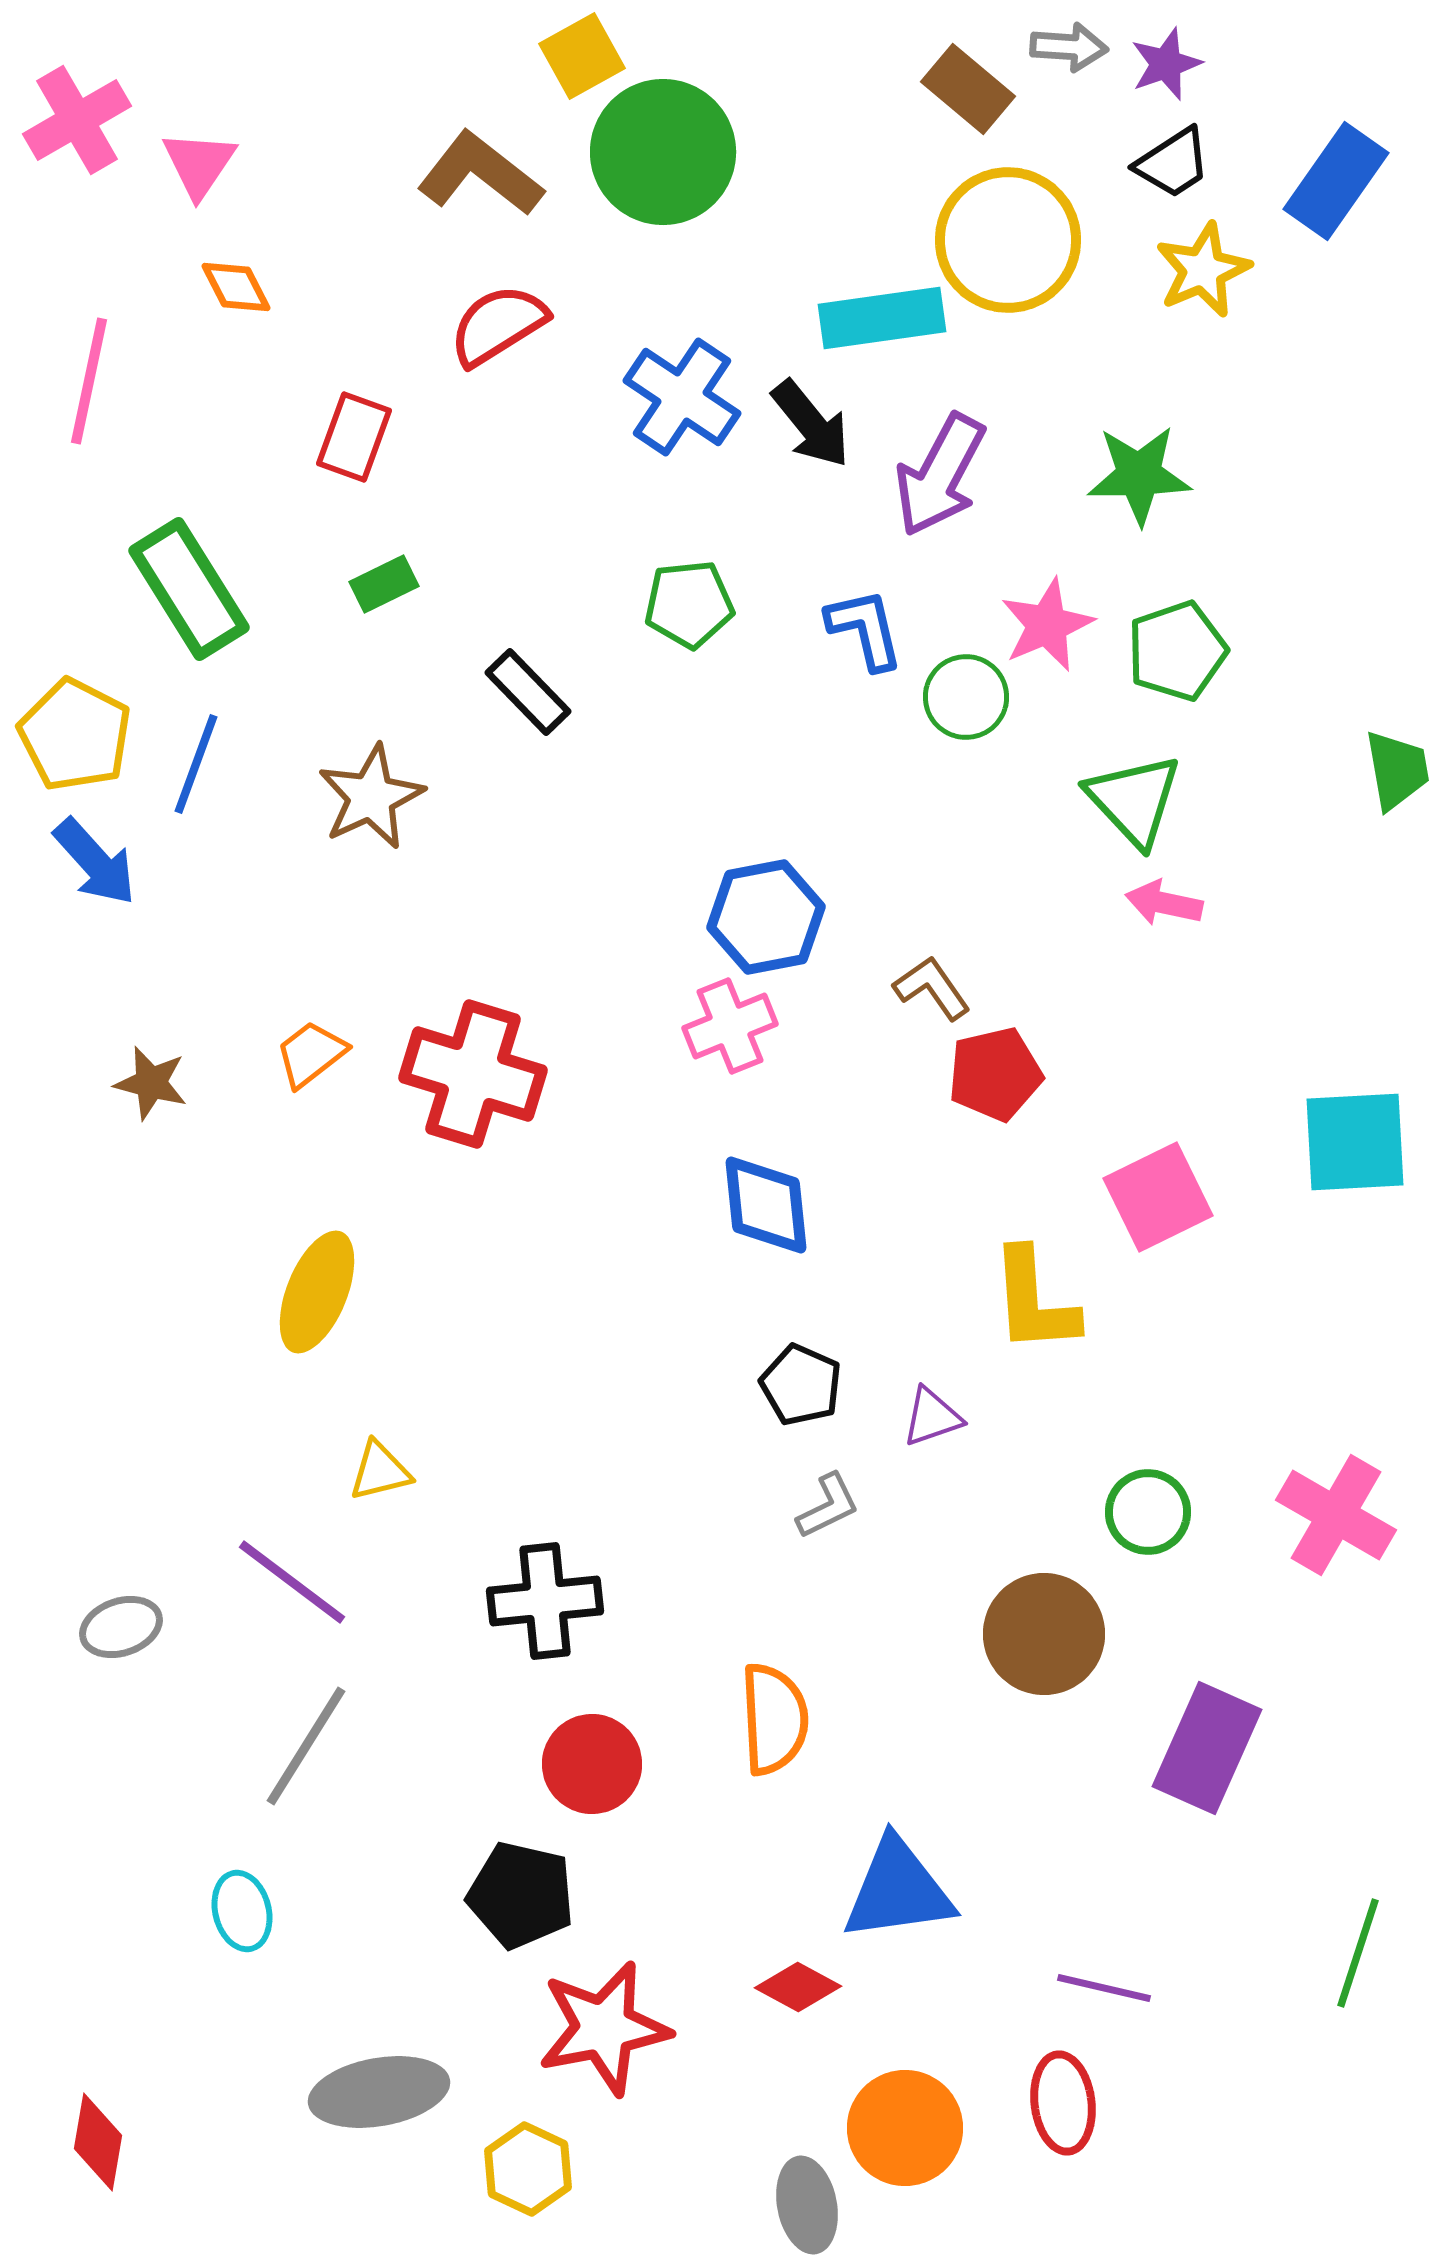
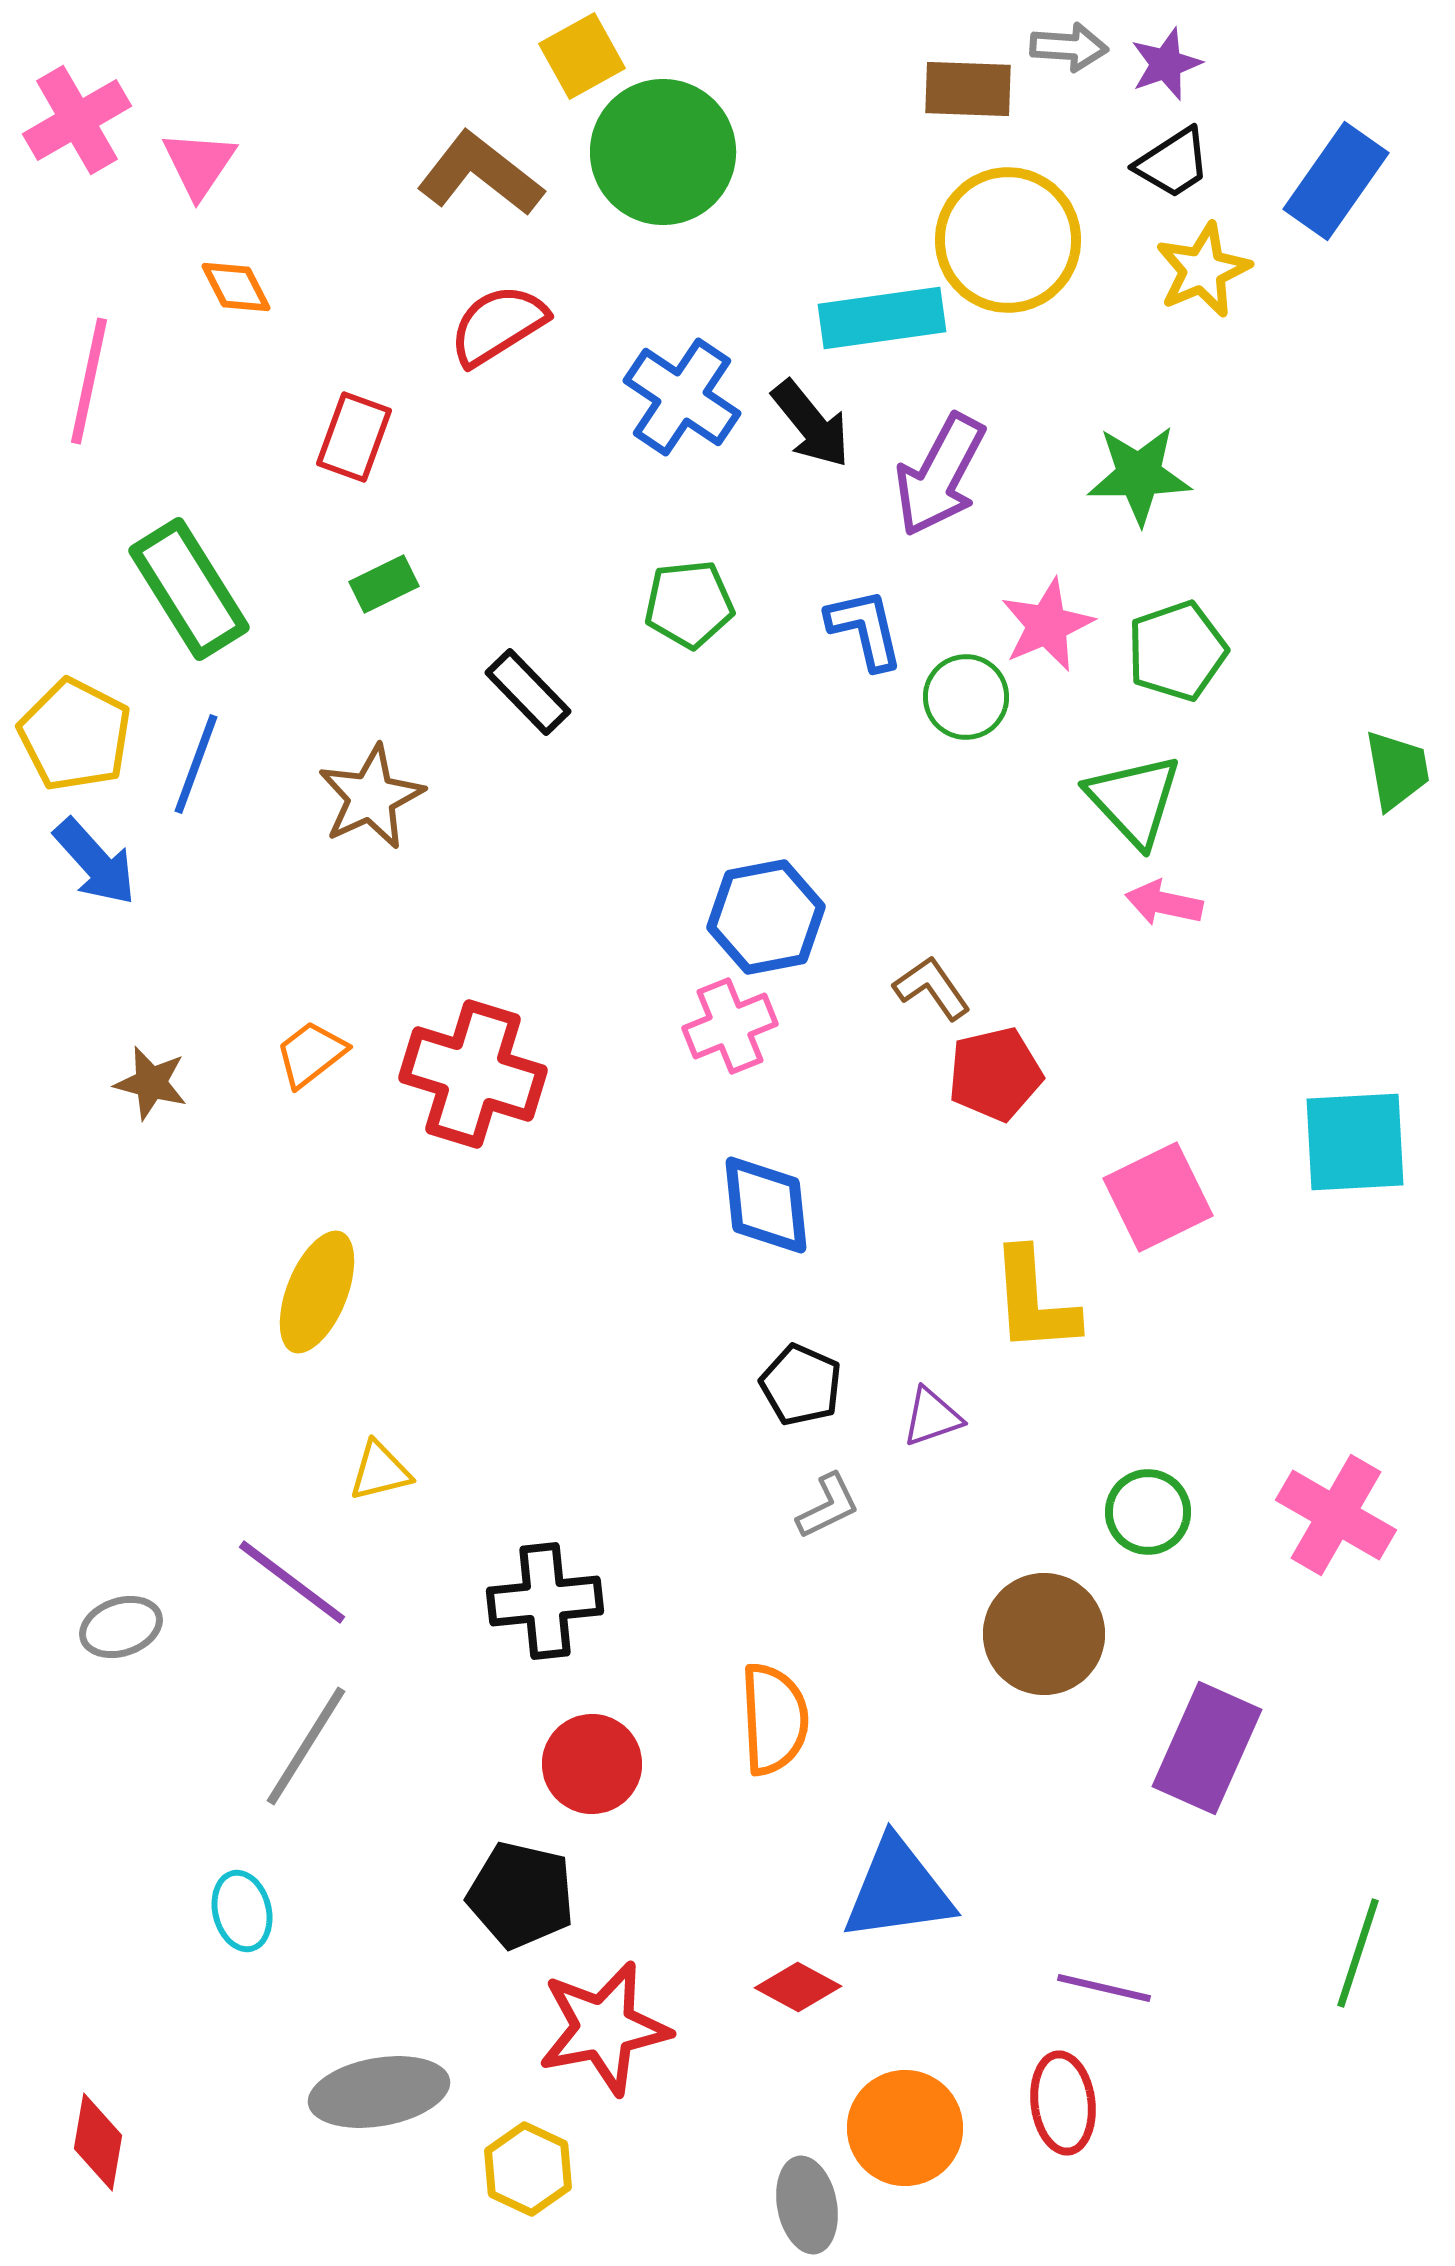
brown rectangle at (968, 89): rotated 38 degrees counterclockwise
